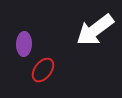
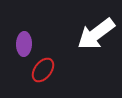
white arrow: moved 1 px right, 4 px down
